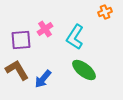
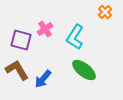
orange cross: rotated 24 degrees counterclockwise
purple square: rotated 20 degrees clockwise
